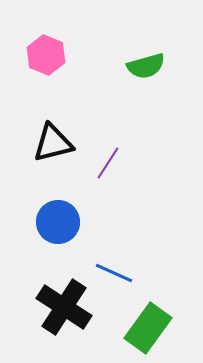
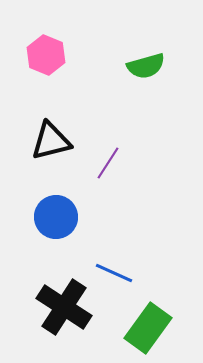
black triangle: moved 2 px left, 2 px up
blue circle: moved 2 px left, 5 px up
